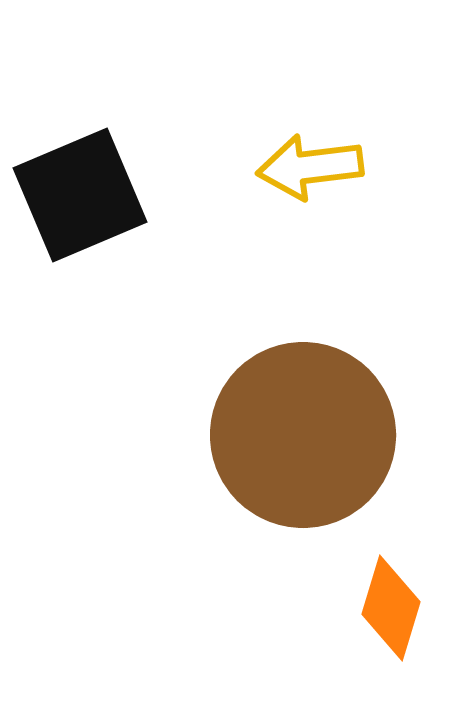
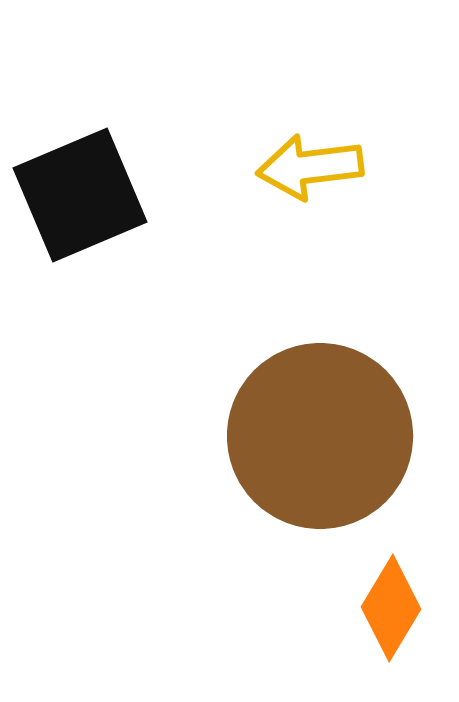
brown circle: moved 17 px right, 1 px down
orange diamond: rotated 14 degrees clockwise
